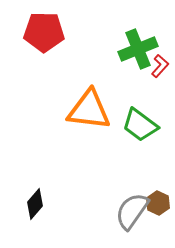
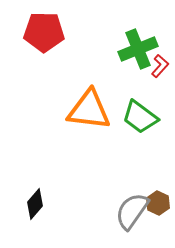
green trapezoid: moved 8 px up
